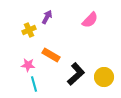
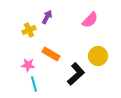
orange rectangle: moved 1 px up
yellow circle: moved 6 px left, 21 px up
